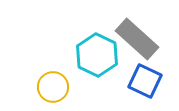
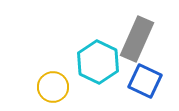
gray rectangle: rotated 72 degrees clockwise
cyan hexagon: moved 1 px right, 7 px down
